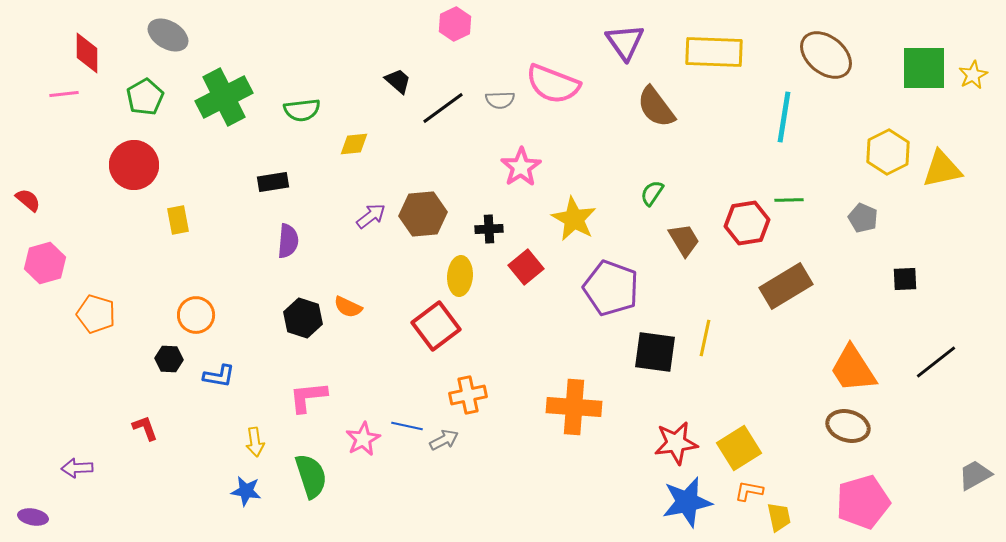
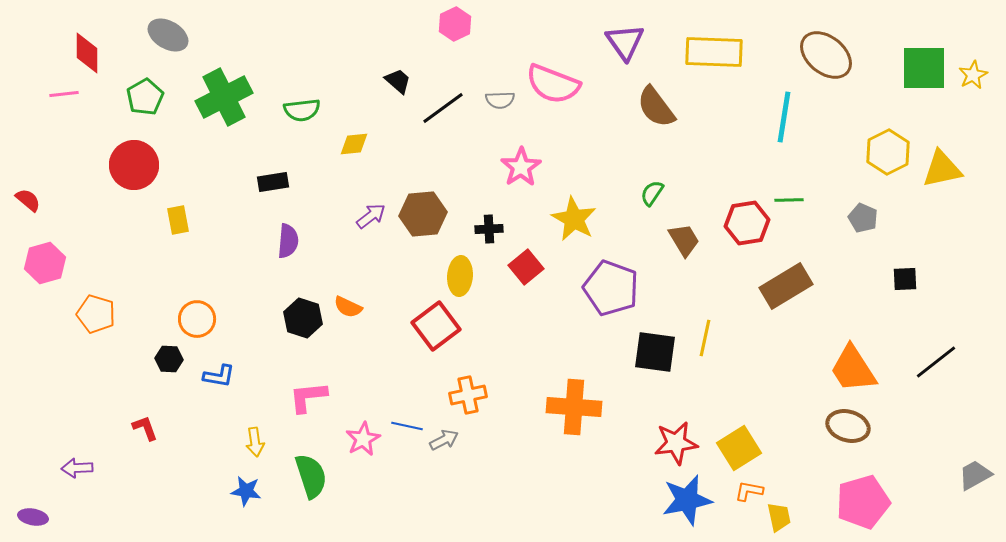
orange circle at (196, 315): moved 1 px right, 4 px down
blue star at (687, 502): moved 2 px up
